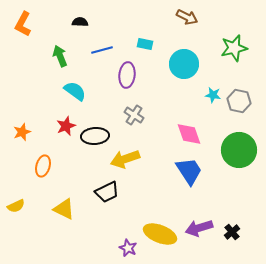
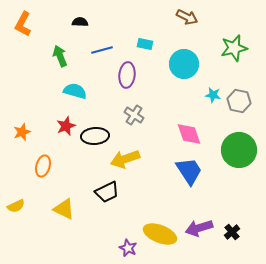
cyan semicircle: rotated 20 degrees counterclockwise
